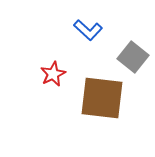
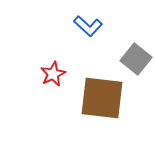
blue L-shape: moved 4 px up
gray square: moved 3 px right, 2 px down
